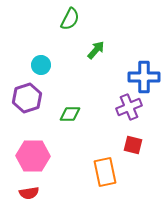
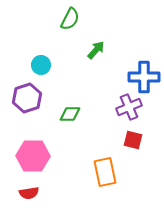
red square: moved 5 px up
